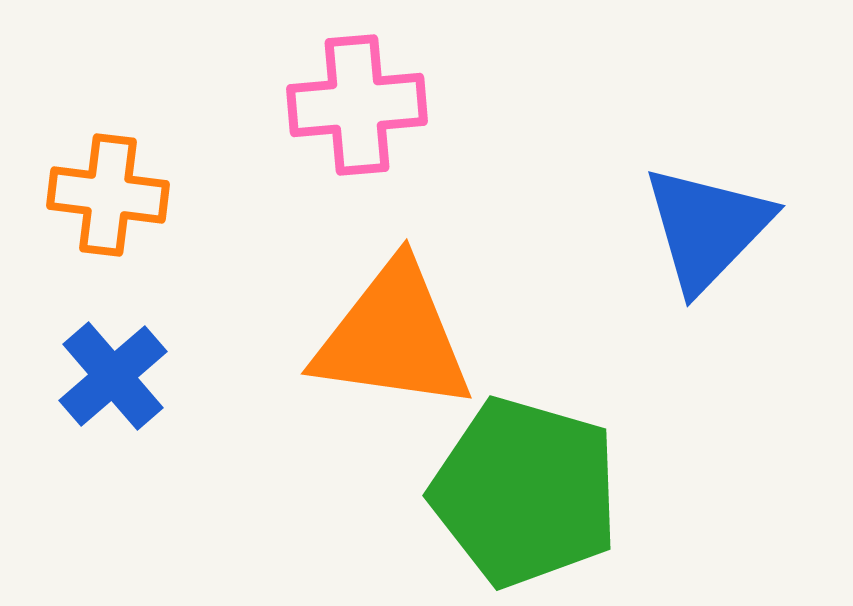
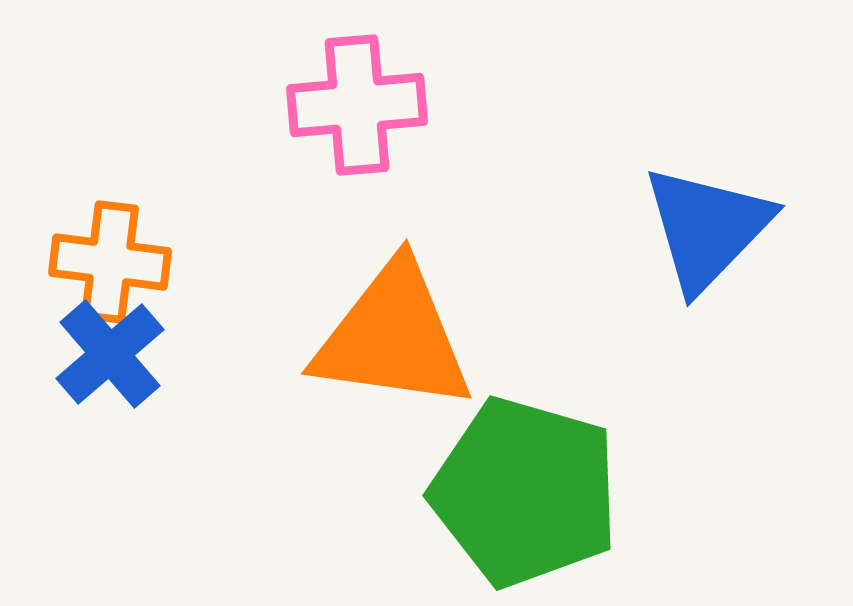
orange cross: moved 2 px right, 67 px down
blue cross: moved 3 px left, 22 px up
